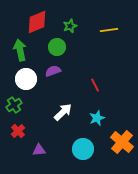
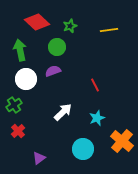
red diamond: rotated 65 degrees clockwise
orange cross: moved 1 px up
purple triangle: moved 8 px down; rotated 32 degrees counterclockwise
